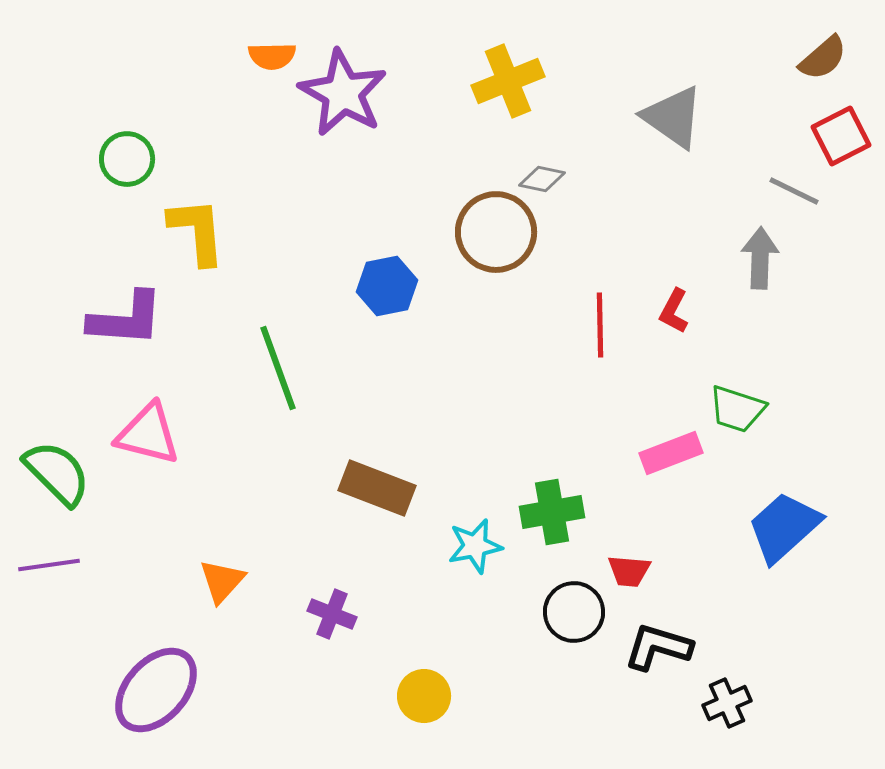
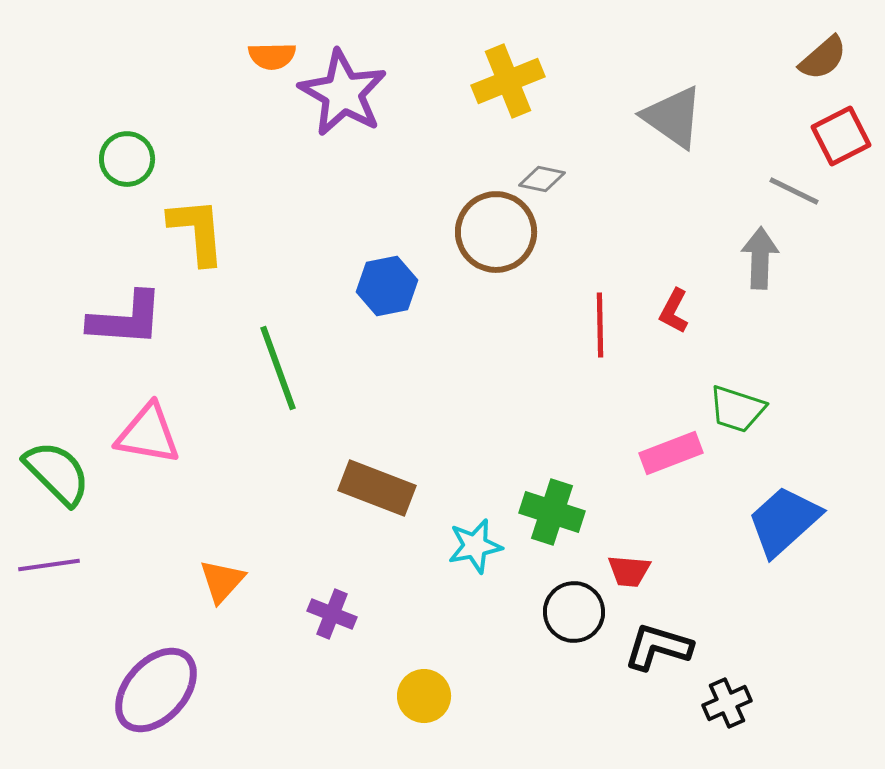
pink triangle: rotated 4 degrees counterclockwise
green cross: rotated 28 degrees clockwise
blue trapezoid: moved 6 px up
